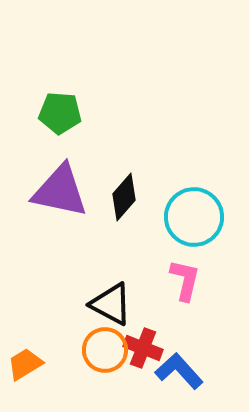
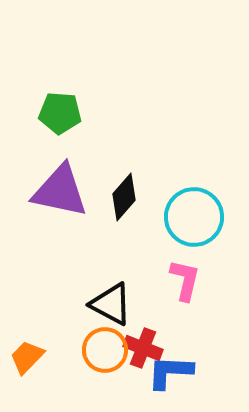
orange trapezoid: moved 2 px right, 7 px up; rotated 15 degrees counterclockwise
blue L-shape: moved 9 px left, 1 px down; rotated 45 degrees counterclockwise
